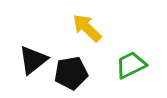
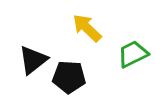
green trapezoid: moved 2 px right, 11 px up
black pentagon: moved 2 px left, 4 px down; rotated 12 degrees clockwise
